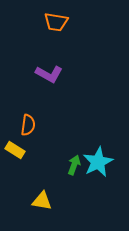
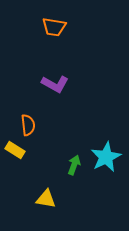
orange trapezoid: moved 2 px left, 5 px down
purple L-shape: moved 6 px right, 10 px down
orange semicircle: rotated 15 degrees counterclockwise
cyan star: moved 8 px right, 5 px up
yellow triangle: moved 4 px right, 2 px up
